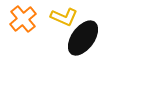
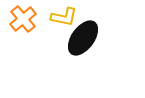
yellow L-shape: rotated 12 degrees counterclockwise
